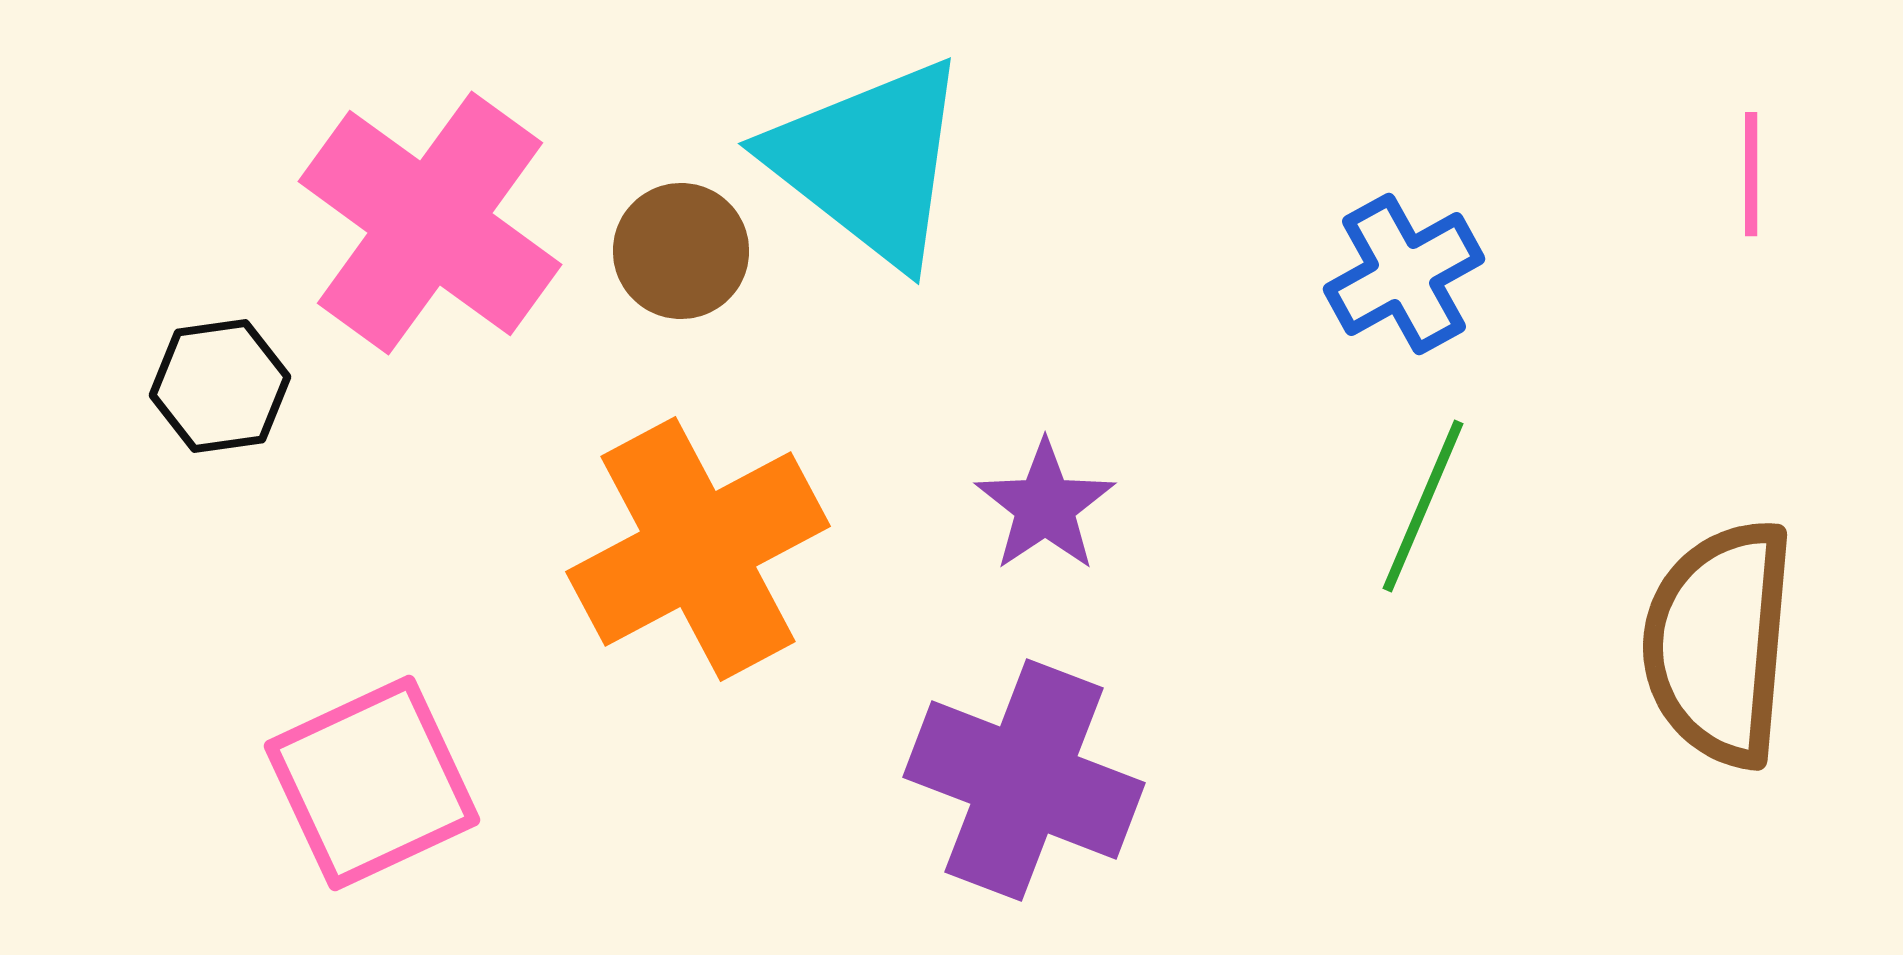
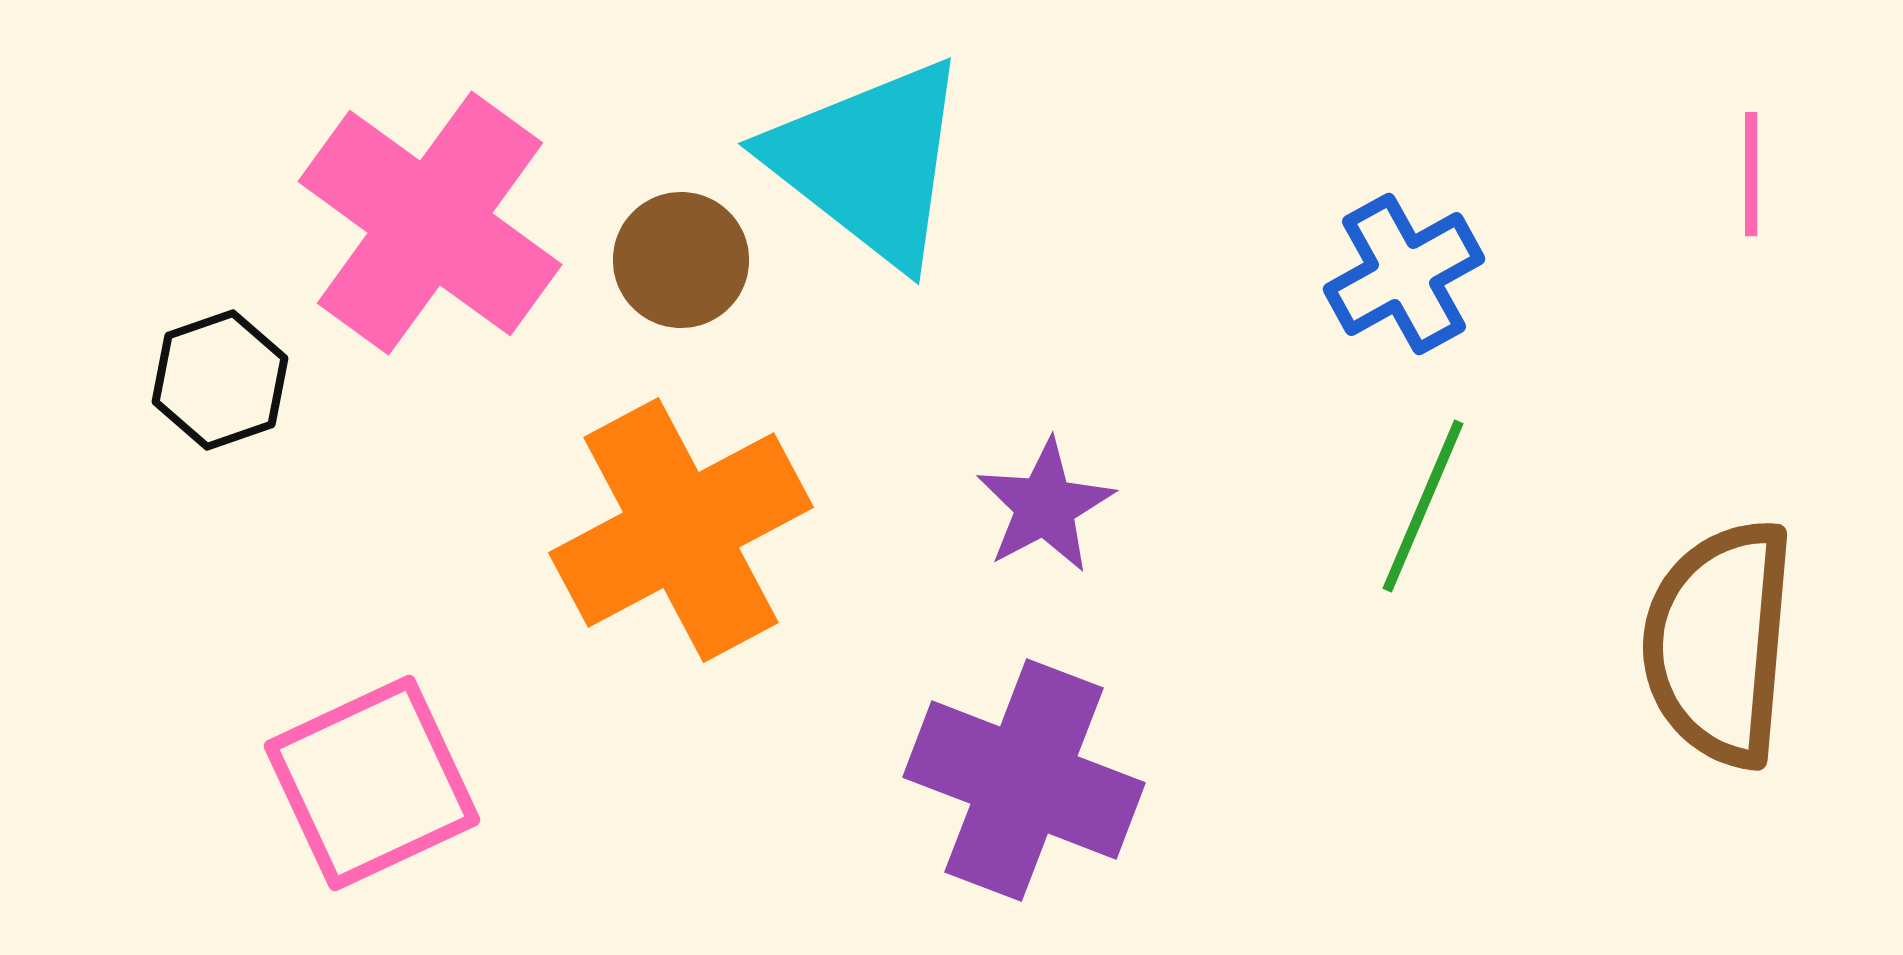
brown circle: moved 9 px down
black hexagon: moved 6 px up; rotated 11 degrees counterclockwise
purple star: rotated 6 degrees clockwise
orange cross: moved 17 px left, 19 px up
